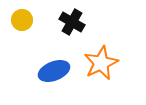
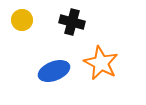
black cross: rotated 15 degrees counterclockwise
orange star: rotated 20 degrees counterclockwise
